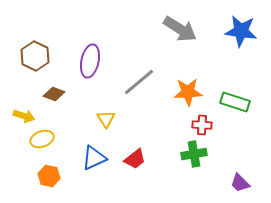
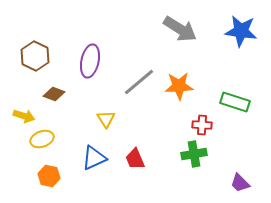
orange star: moved 9 px left, 6 px up
red trapezoid: rotated 105 degrees clockwise
